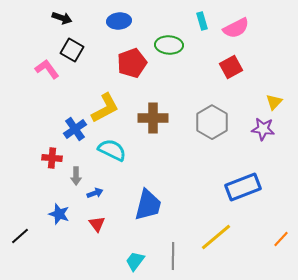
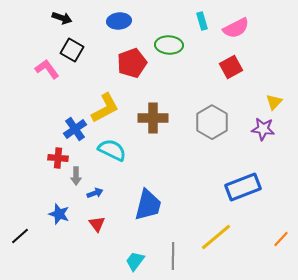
red cross: moved 6 px right
